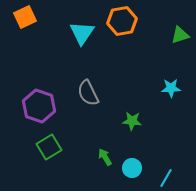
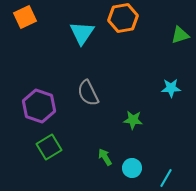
orange hexagon: moved 1 px right, 3 px up
green star: moved 1 px right, 1 px up
